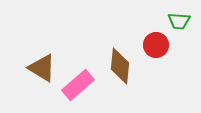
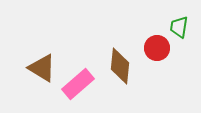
green trapezoid: moved 6 px down; rotated 95 degrees clockwise
red circle: moved 1 px right, 3 px down
pink rectangle: moved 1 px up
